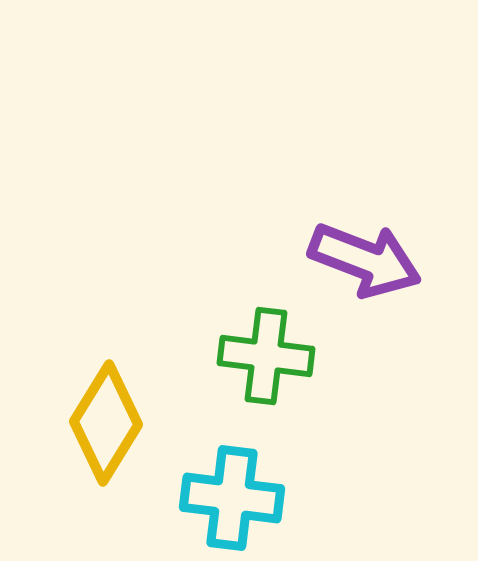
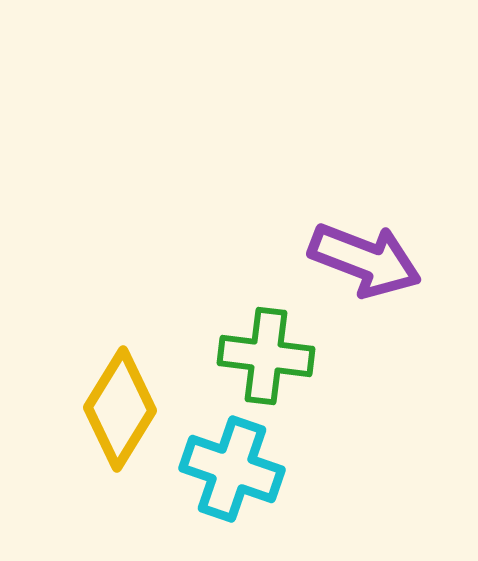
yellow diamond: moved 14 px right, 14 px up
cyan cross: moved 29 px up; rotated 12 degrees clockwise
